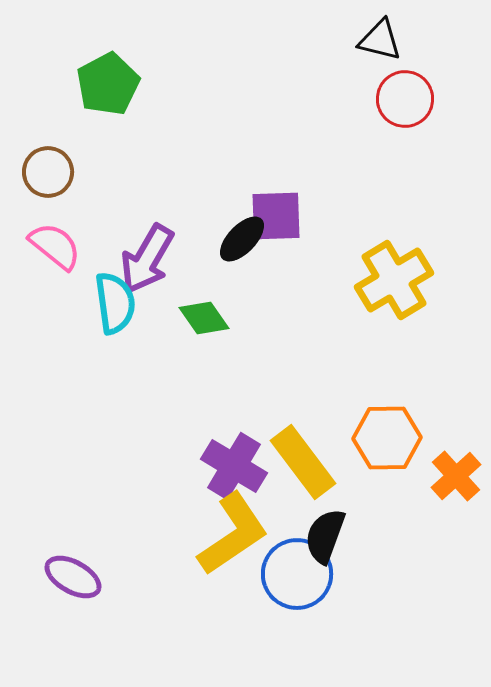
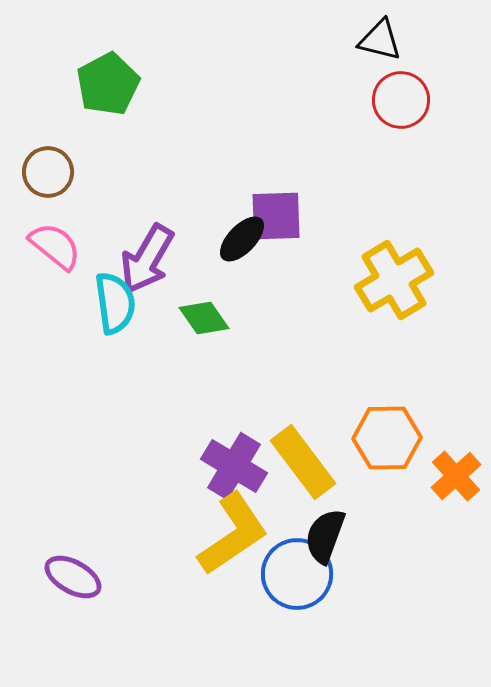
red circle: moved 4 px left, 1 px down
